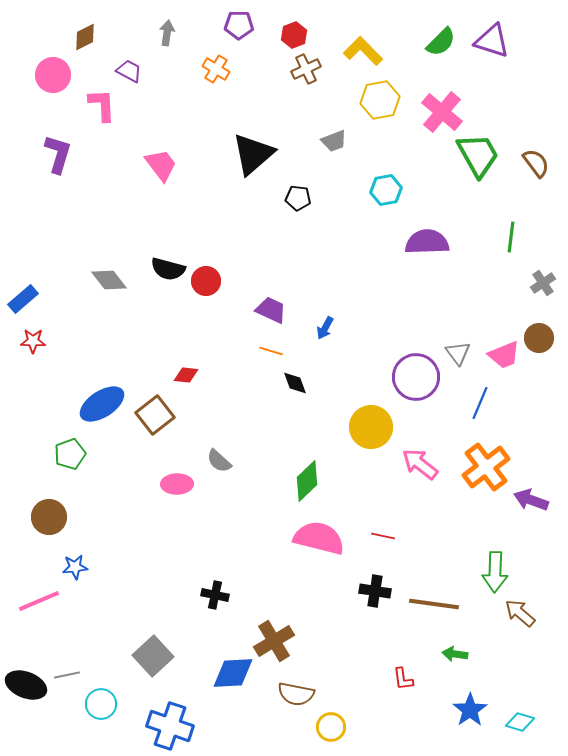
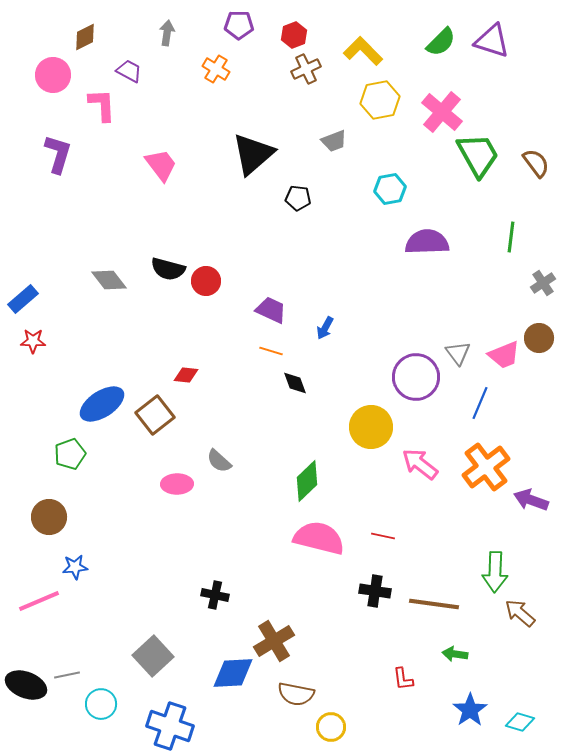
cyan hexagon at (386, 190): moved 4 px right, 1 px up
